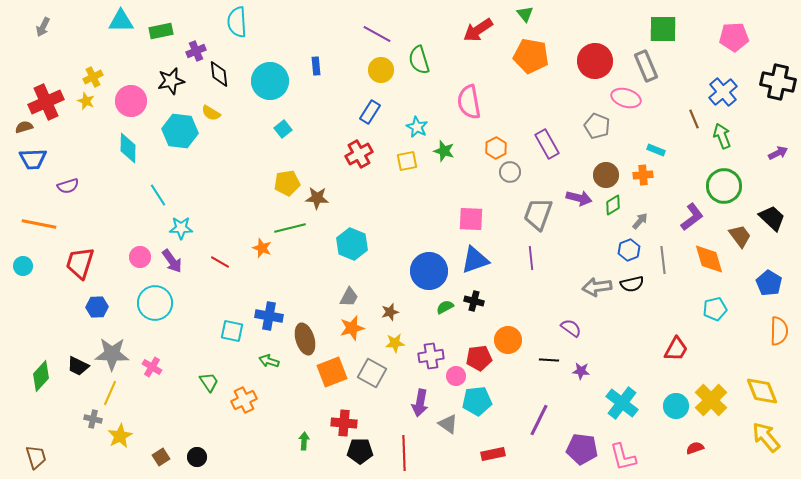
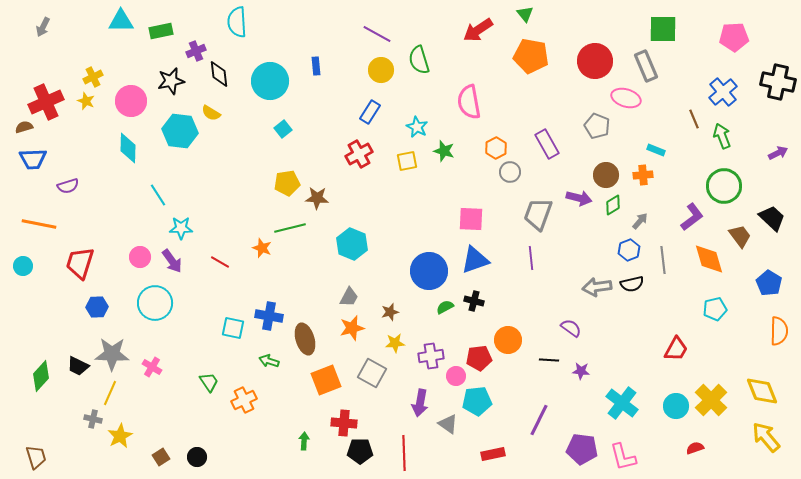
cyan square at (232, 331): moved 1 px right, 3 px up
orange square at (332, 372): moved 6 px left, 8 px down
